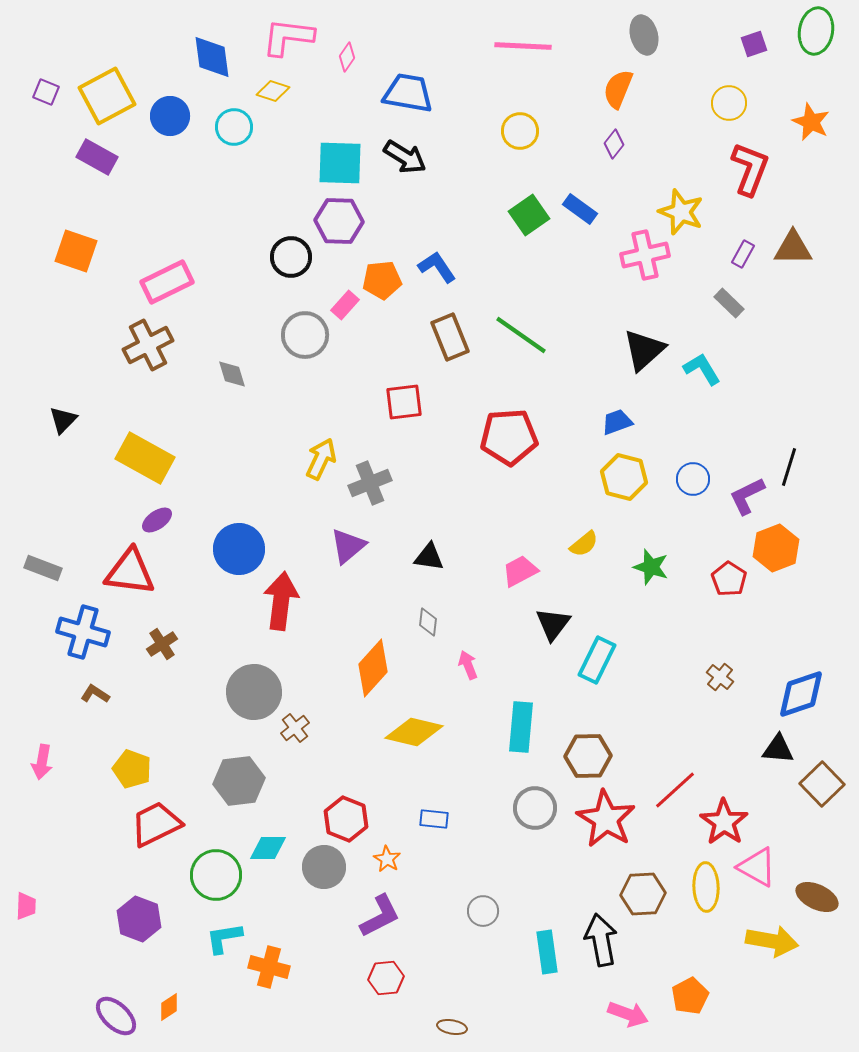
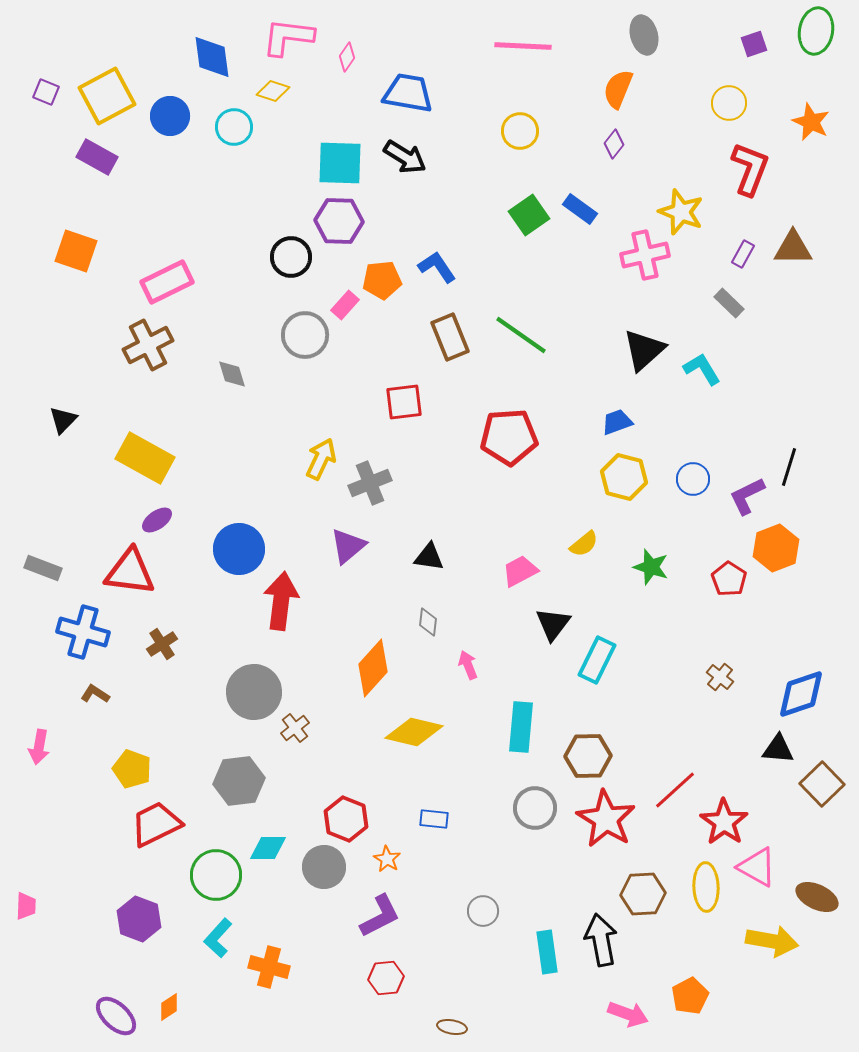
pink arrow at (42, 762): moved 3 px left, 15 px up
cyan L-shape at (224, 938): moved 6 px left; rotated 39 degrees counterclockwise
